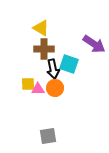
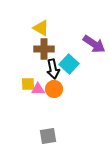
cyan square: rotated 24 degrees clockwise
orange circle: moved 1 px left, 1 px down
